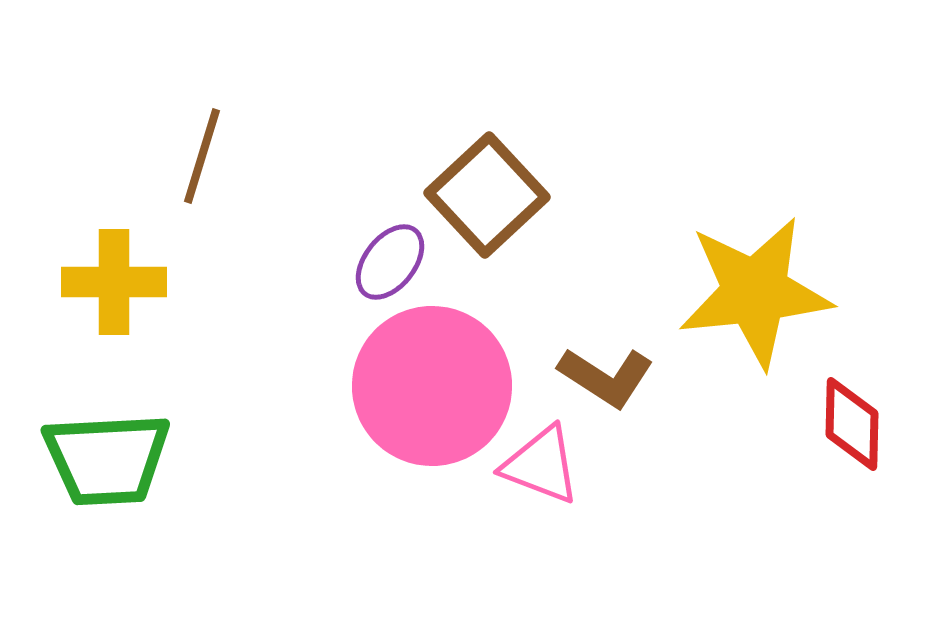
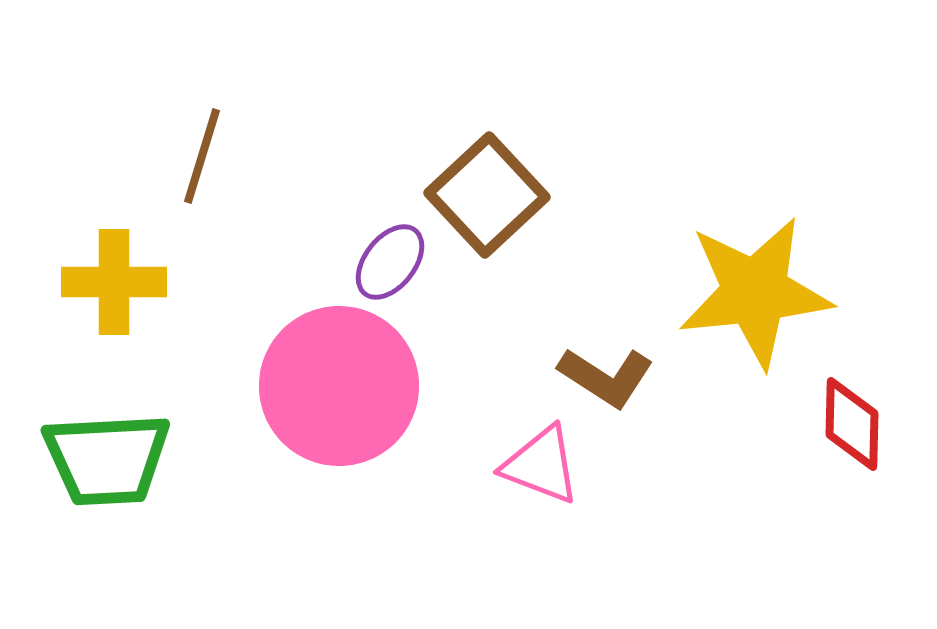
pink circle: moved 93 px left
